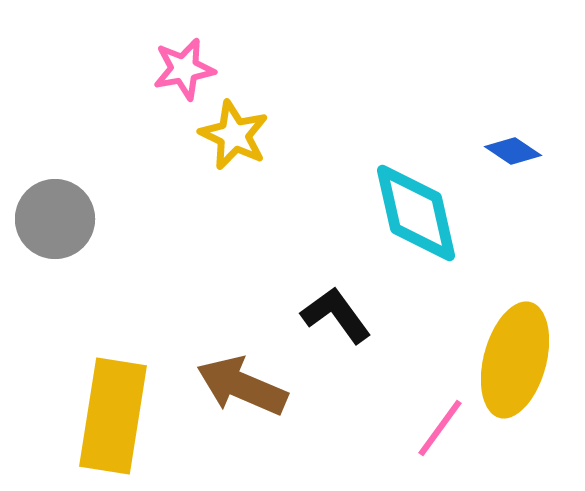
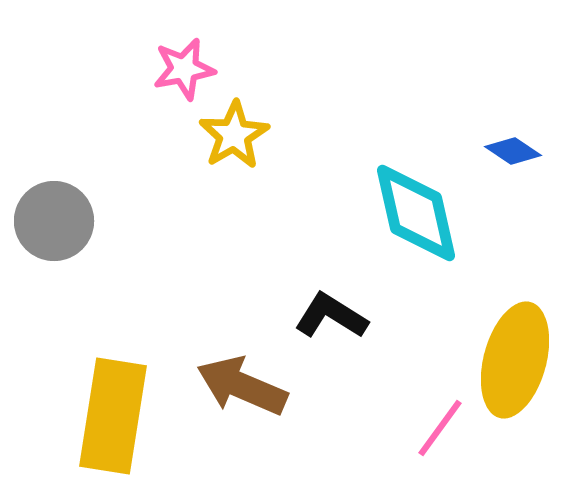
yellow star: rotated 16 degrees clockwise
gray circle: moved 1 px left, 2 px down
black L-shape: moved 5 px left, 1 px down; rotated 22 degrees counterclockwise
